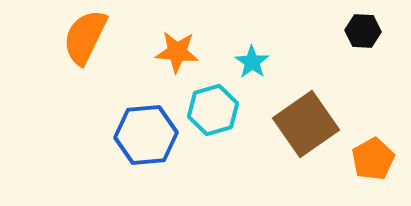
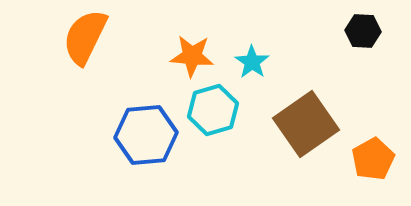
orange star: moved 15 px right, 4 px down
